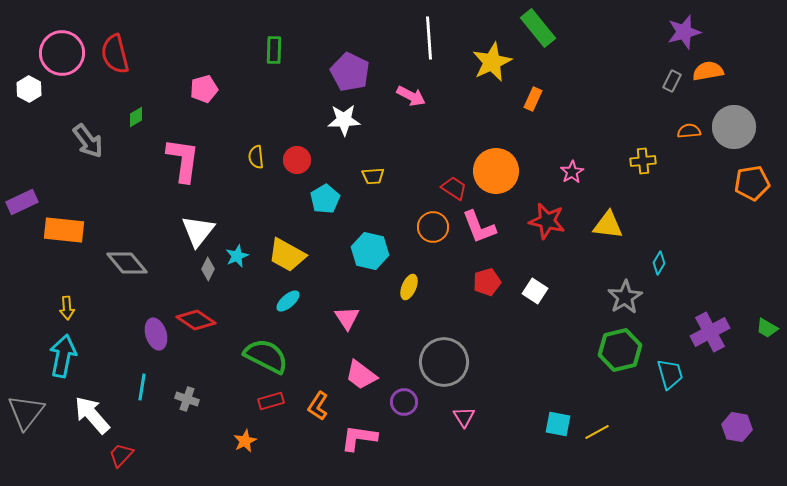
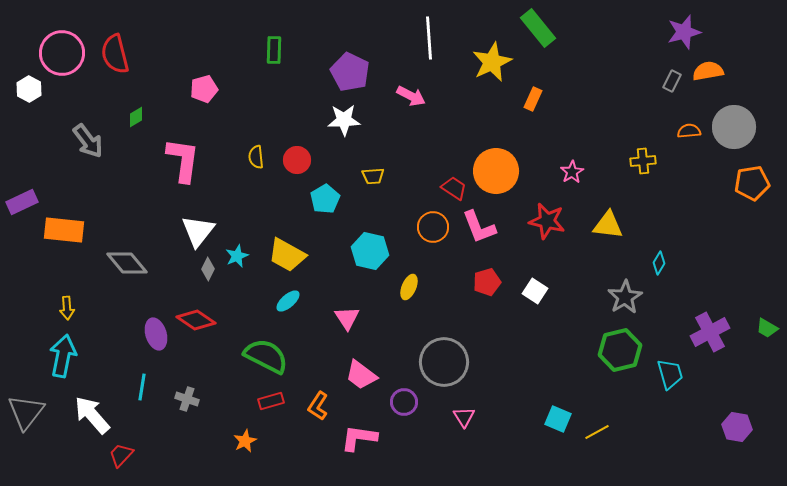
cyan square at (558, 424): moved 5 px up; rotated 12 degrees clockwise
